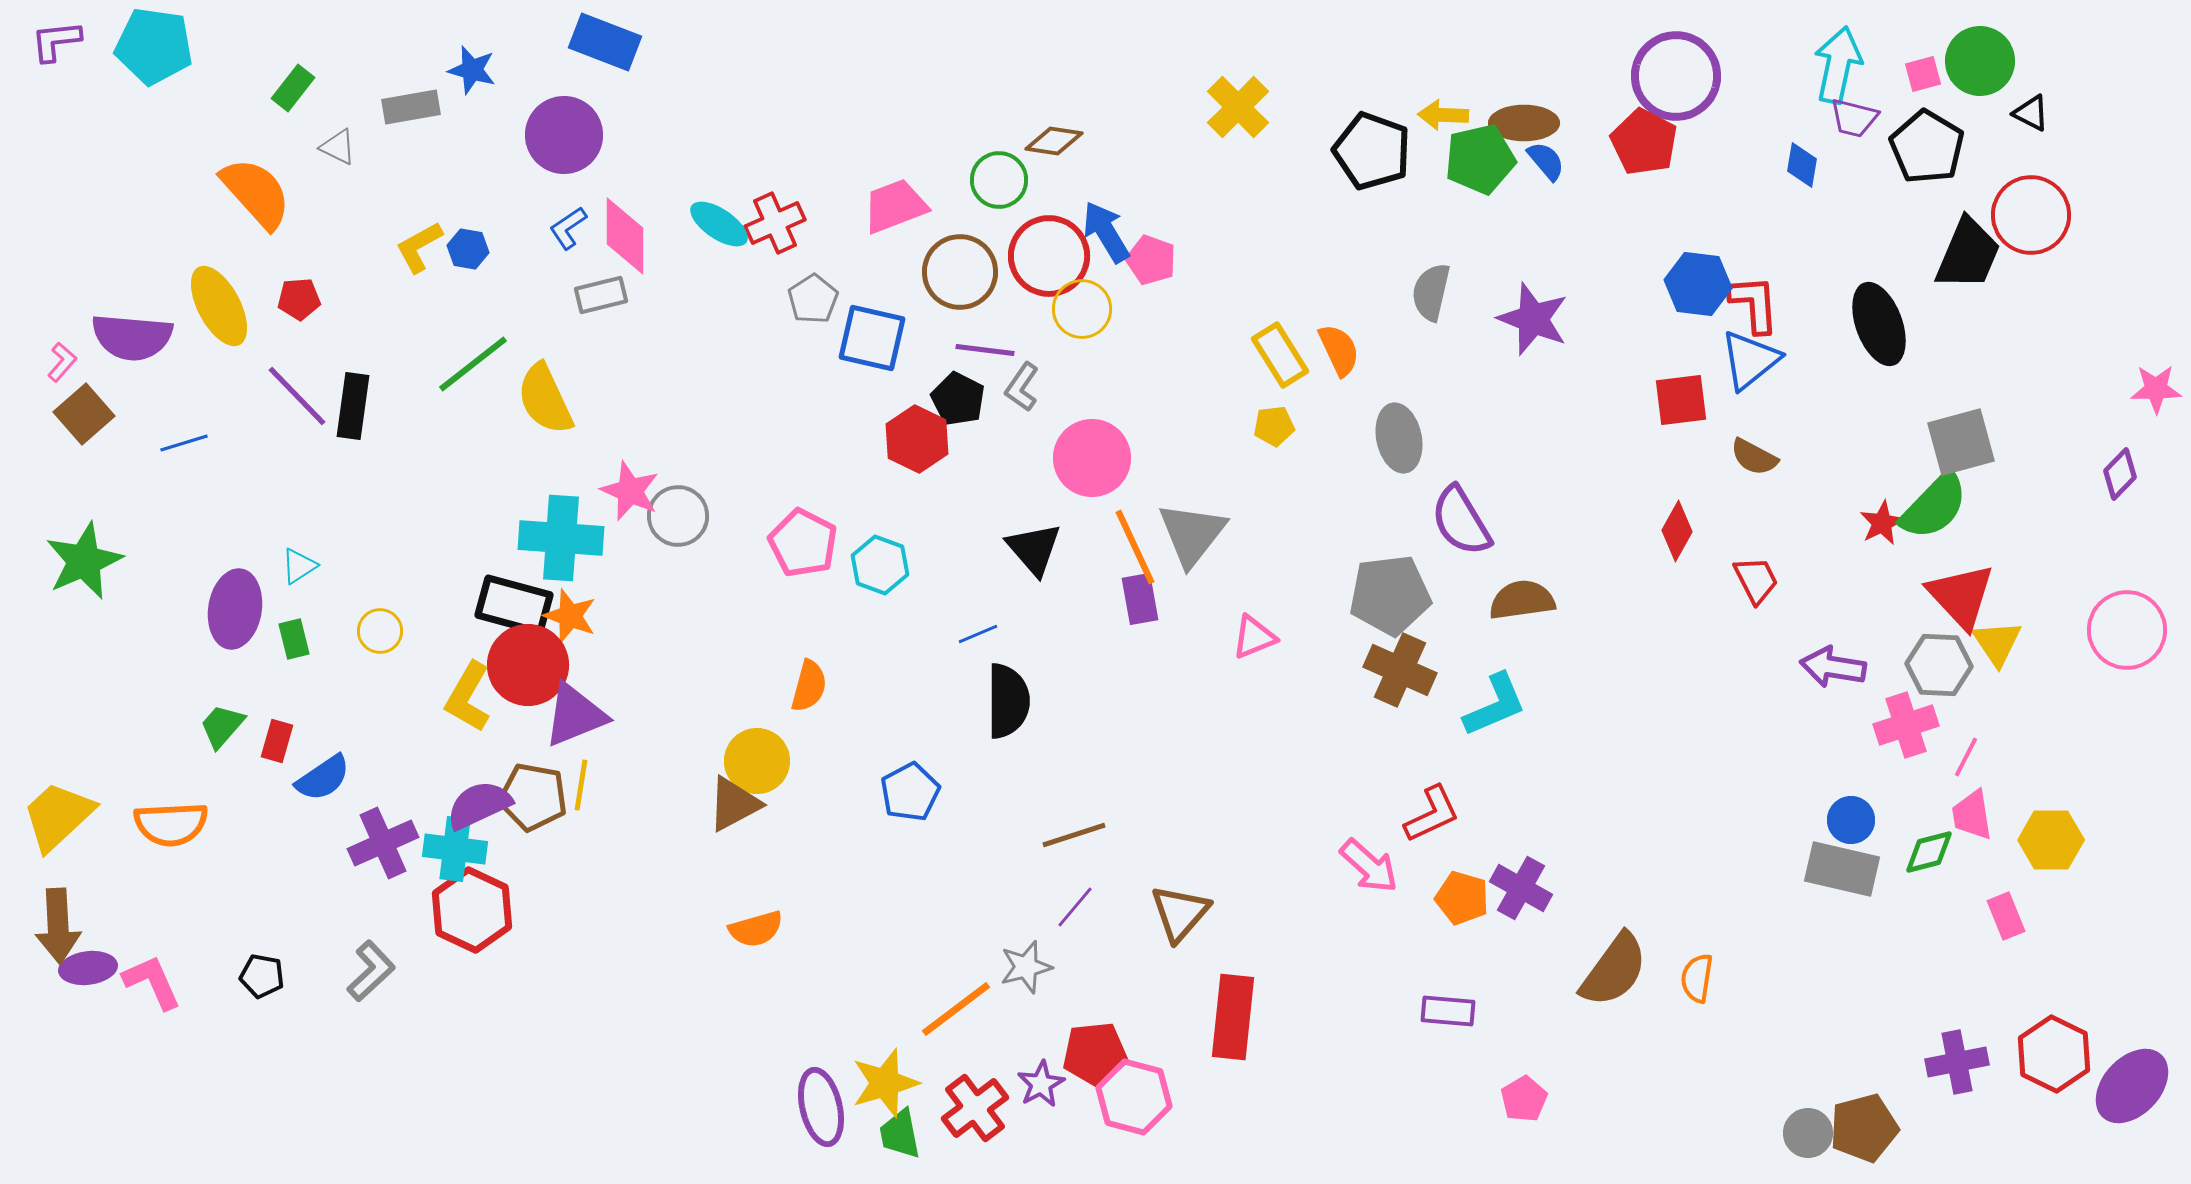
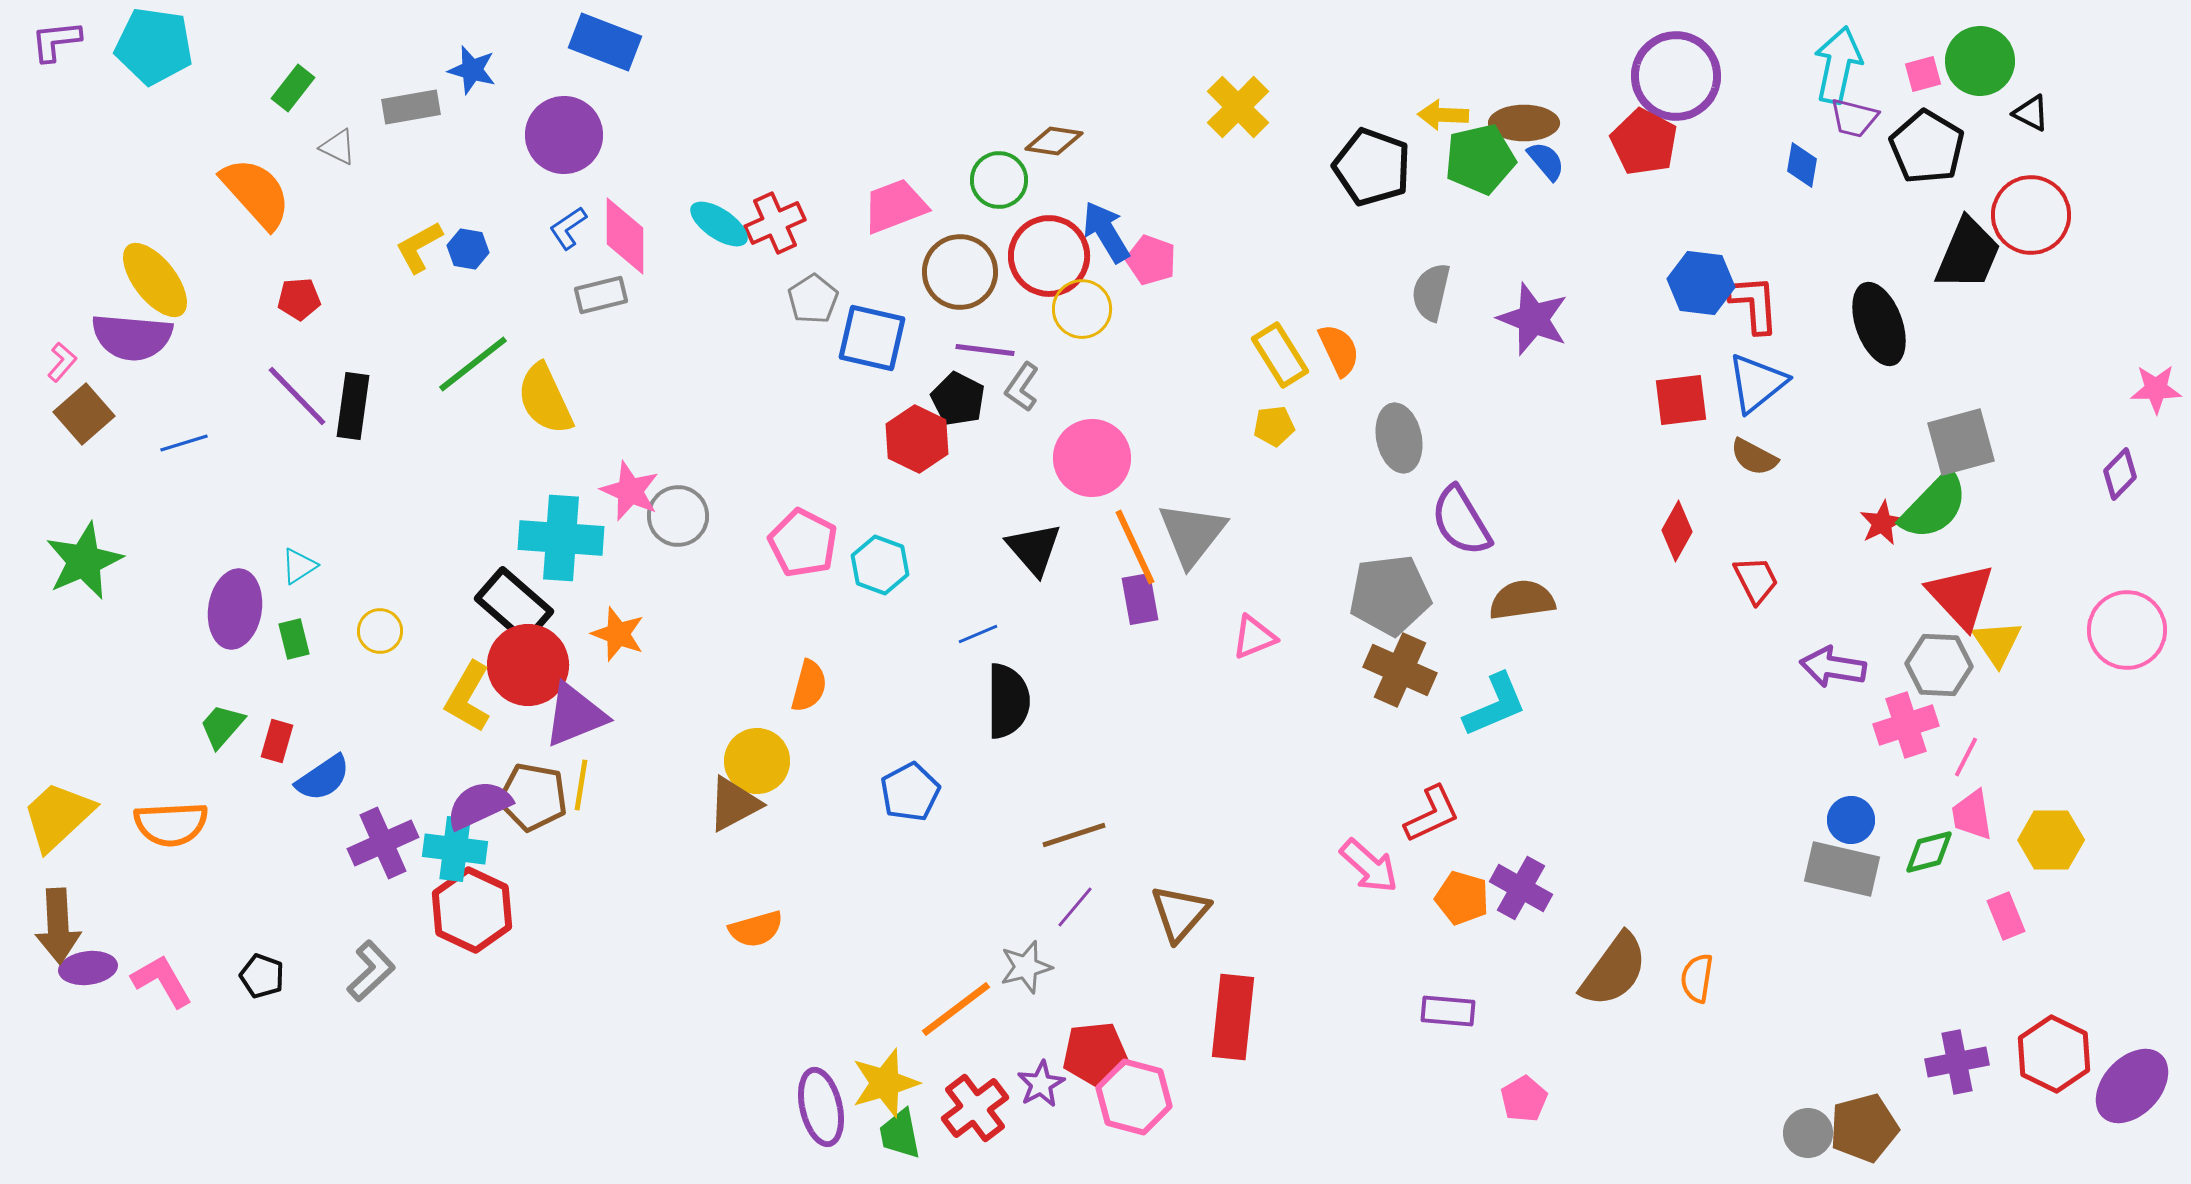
black pentagon at (1372, 151): moved 16 px down
blue hexagon at (1698, 284): moved 3 px right, 1 px up
yellow ellipse at (219, 306): moved 64 px left, 26 px up; rotated 10 degrees counterclockwise
blue triangle at (1750, 360): moved 7 px right, 23 px down
black rectangle at (514, 605): rotated 26 degrees clockwise
orange star at (570, 616): moved 48 px right, 18 px down
black pentagon at (262, 976): rotated 9 degrees clockwise
pink L-shape at (152, 982): moved 10 px right, 1 px up; rotated 6 degrees counterclockwise
